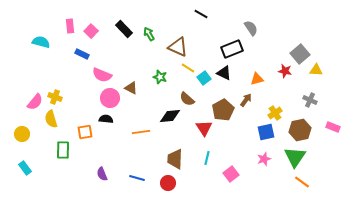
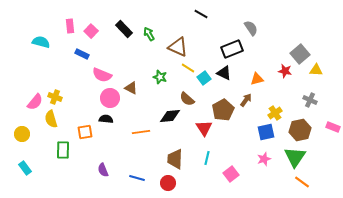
purple semicircle at (102, 174): moved 1 px right, 4 px up
